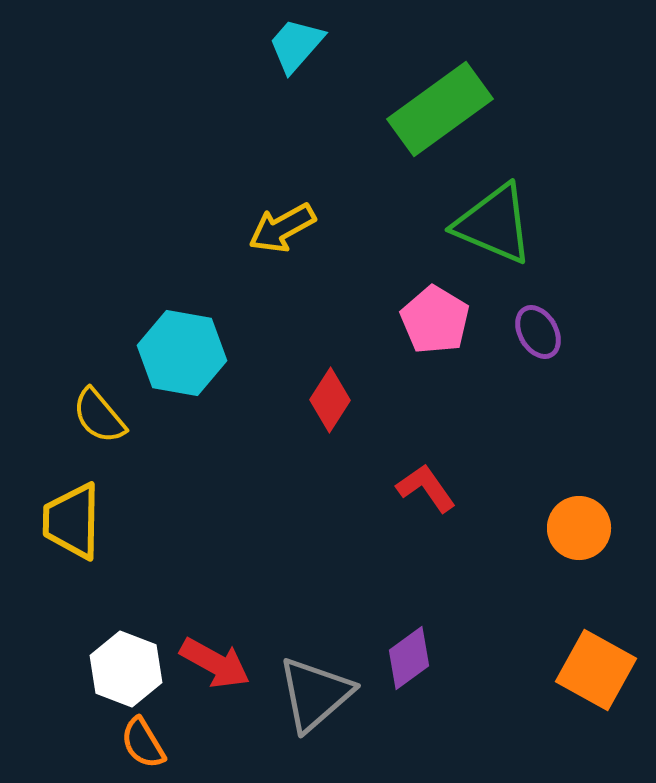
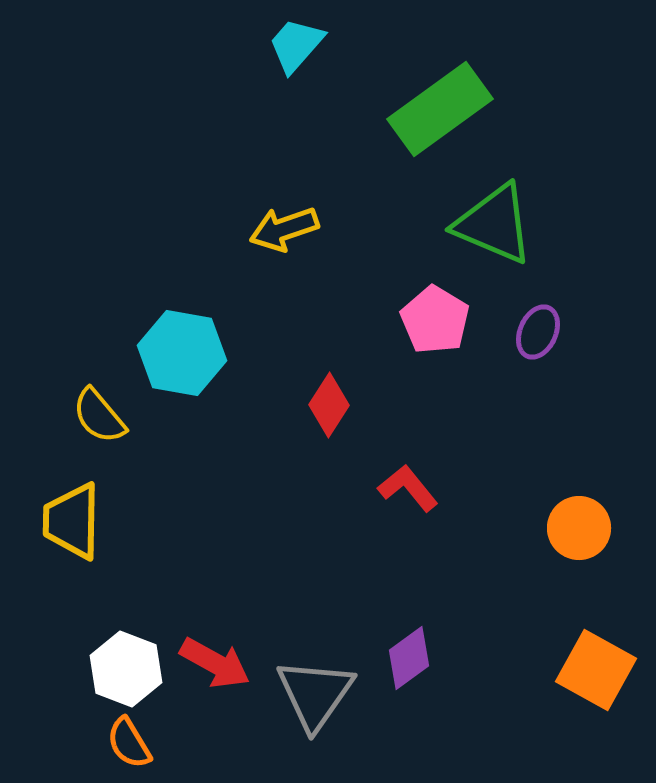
yellow arrow: moved 2 px right, 1 px down; rotated 10 degrees clockwise
purple ellipse: rotated 54 degrees clockwise
red diamond: moved 1 px left, 5 px down
red L-shape: moved 18 px left; rotated 4 degrees counterclockwise
gray triangle: rotated 14 degrees counterclockwise
orange semicircle: moved 14 px left
